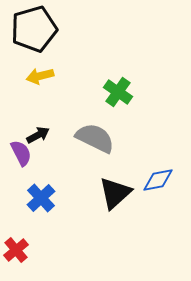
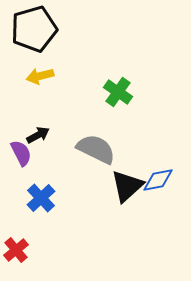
gray semicircle: moved 1 px right, 11 px down
black triangle: moved 12 px right, 7 px up
